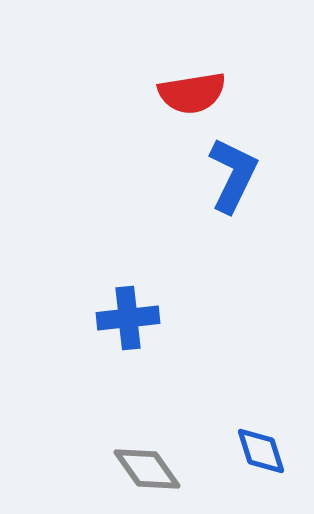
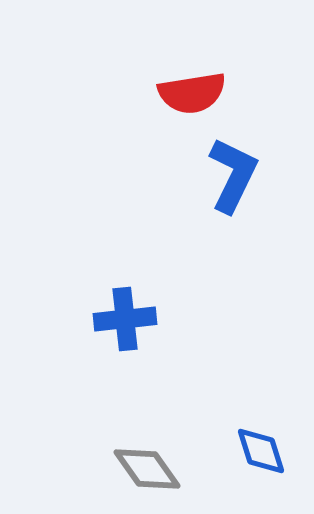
blue cross: moved 3 px left, 1 px down
